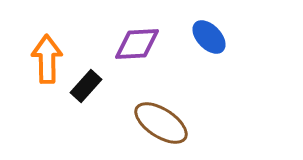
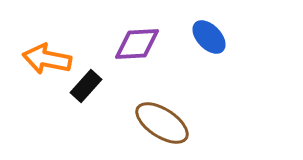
orange arrow: rotated 78 degrees counterclockwise
brown ellipse: moved 1 px right
